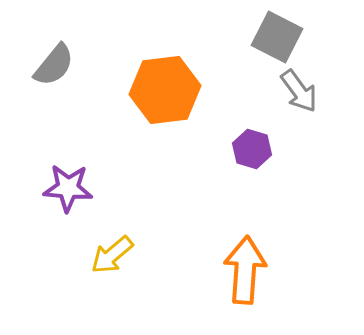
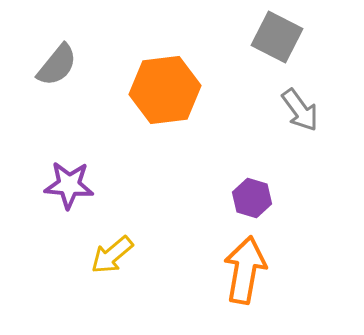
gray semicircle: moved 3 px right
gray arrow: moved 1 px right, 19 px down
purple hexagon: moved 49 px down
purple star: moved 1 px right, 3 px up
orange arrow: rotated 6 degrees clockwise
